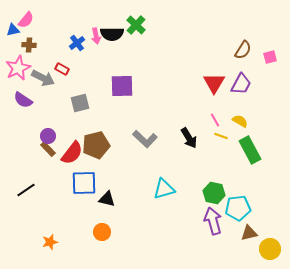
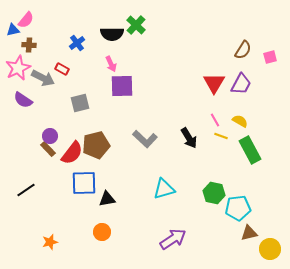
pink arrow: moved 15 px right, 28 px down; rotated 14 degrees counterclockwise
purple circle: moved 2 px right
black triangle: rotated 24 degrees counterclockwise
purple arrow: moved 40 px left, 18 px down; rotated 72 degrees clockwise
